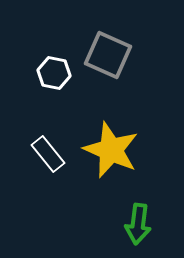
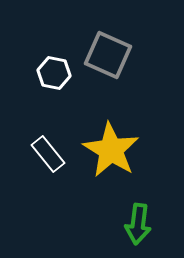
yellow star: rotated 8 degrees clockwise
